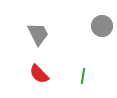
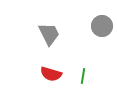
gray trapezoid: moved 11 px right
red semicircle: moved 12 px right; rotated 30 degrees counterclockwise
